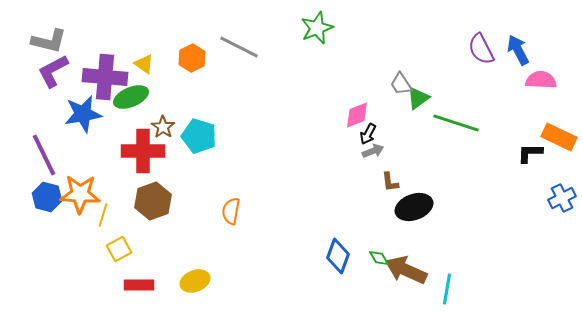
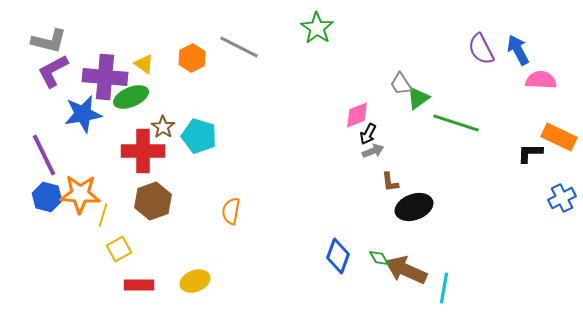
green star: rotated 16 degrees counterclockwise
cyan line: moved 3 px left, 1 px up
